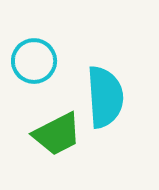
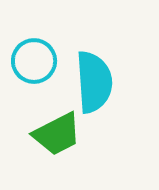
cyan semicircle: moved 11 px left, 15 px up
